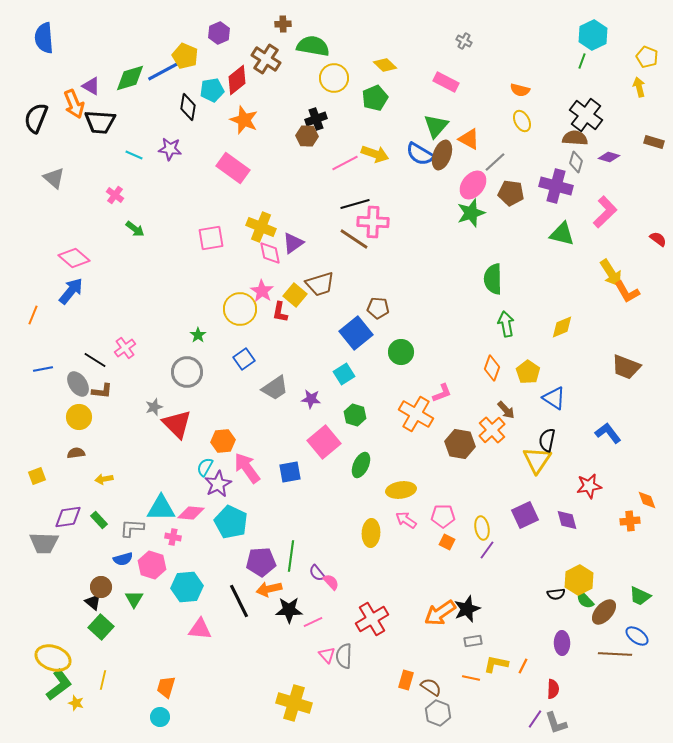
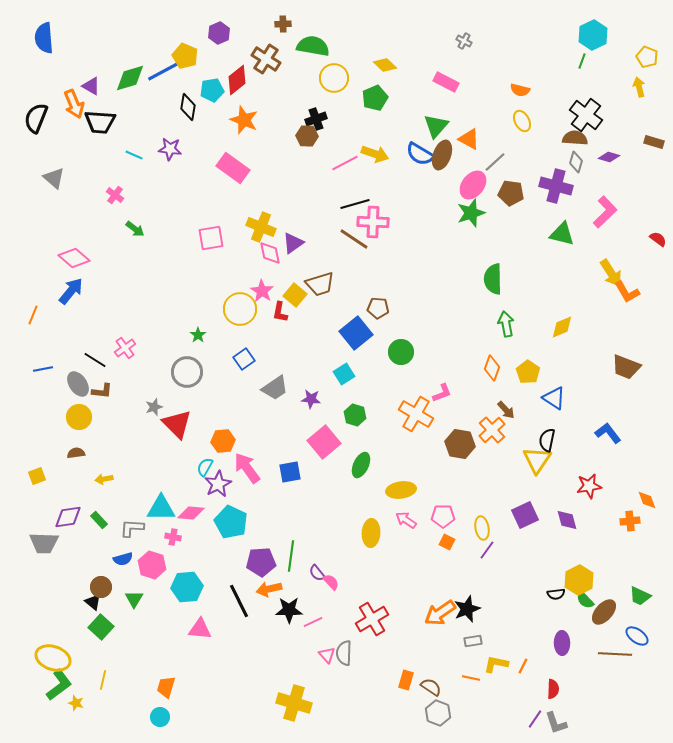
gray semicircle at (344, 656): moved 3 px up
